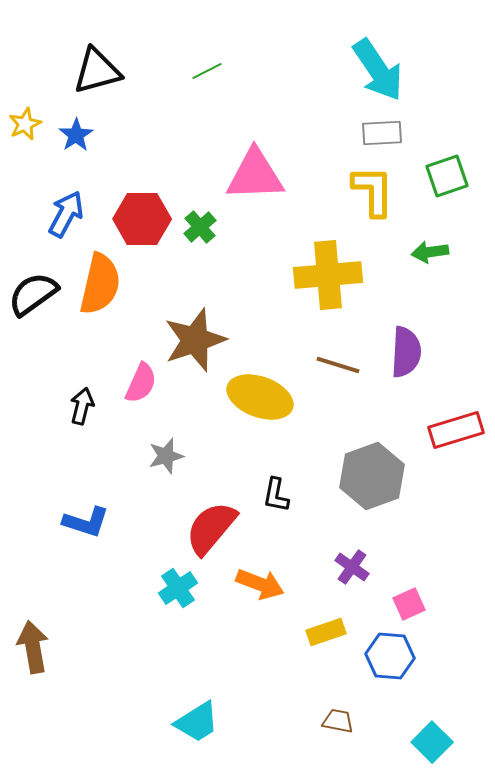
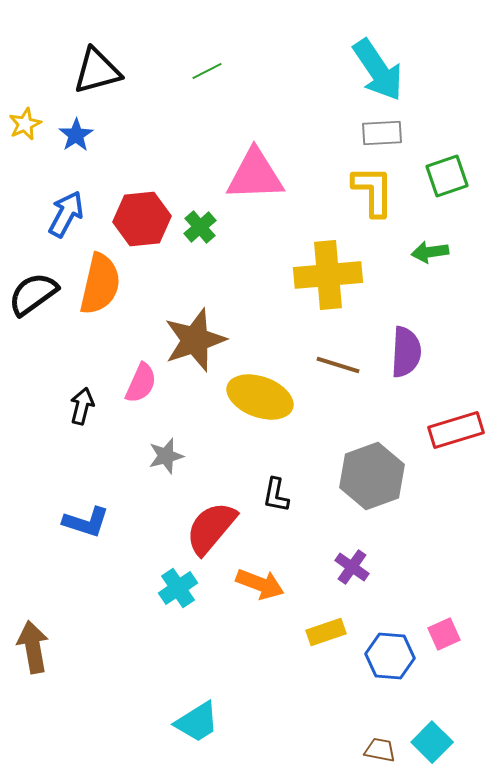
red hexagon: rotated 6 degrees counterclockwise
pink square: moved 35 px right, 30 px down
brown trapezoid: moved 42 px right, 29 px down
